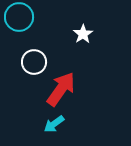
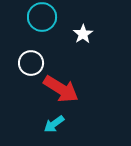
cyan circle: moved 23 px right
white circle: moved 3 px left, 1 px down
red arrow: rotated 87 degrees clockwise
